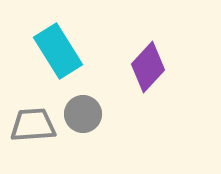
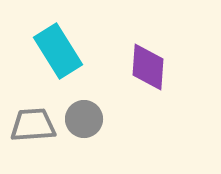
purple diamond: rotated 39 degrees counterclockwise
gray circle: moved 1 px right, 5 px down
